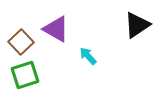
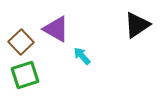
cyan arrow: moved 6 px left
